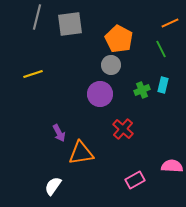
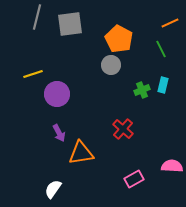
purple circle: moved 43 px left
pink rectangle: moved 1 px left, 1 px up
white semicircle: moved 3 px down
